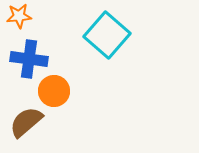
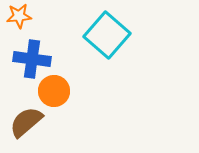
blue cross: moved 3 px right
